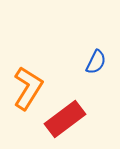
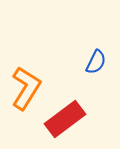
orange L-shape: moved 2 px left
